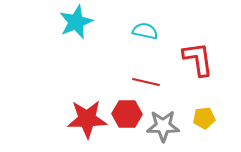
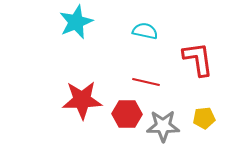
red star: moved 5 px left, 19 px up
